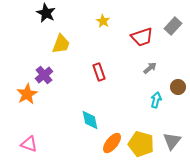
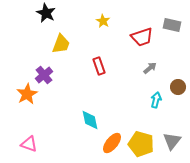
gray rectangle: moved 1 px left, 1 px up; rotated 60 degrees clockwise
red rectangle: moved 6 px up
